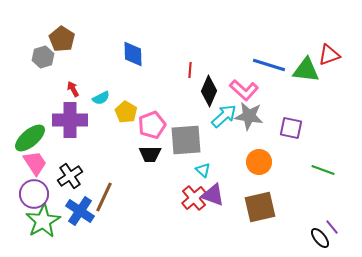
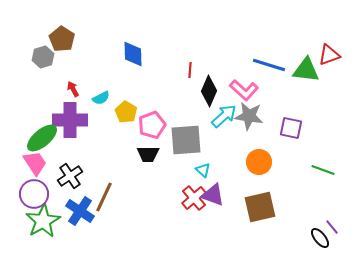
green ellipse: moved 12 px right
black trapezoid: moved 2 px left
